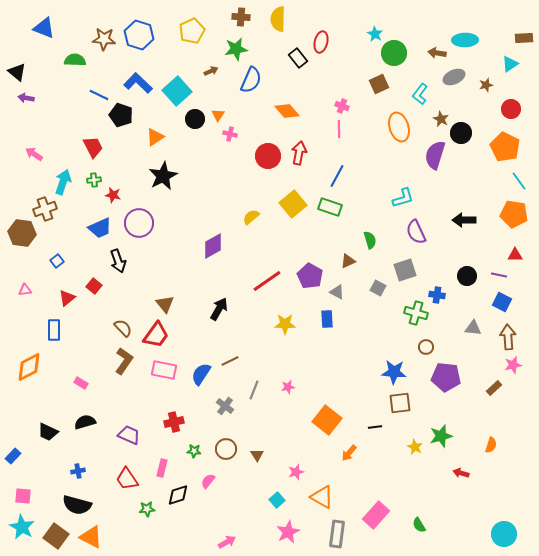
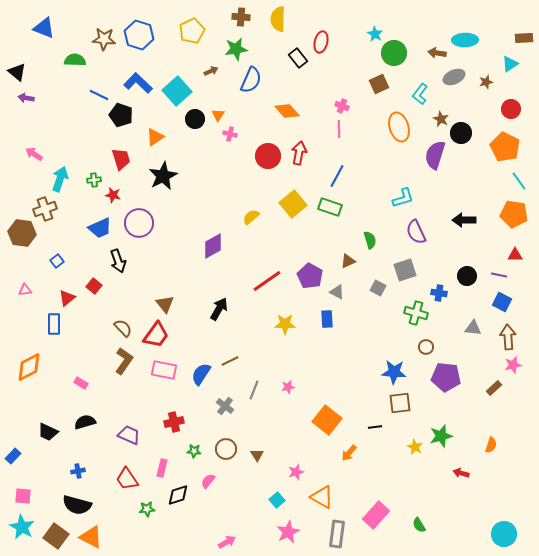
brown star at (486, 85): moved 3 px up
red trapezoid at (93, 147): moved 28 px right, 12 px down; rotated 10 degrees clockwise
cyan arrow at (63, 182): moved 3 px left, 3 px up
blue cross at (437, 295): moved 2 px right, 2 px up
blue rectangle at (54, 330): moved 6 px up
